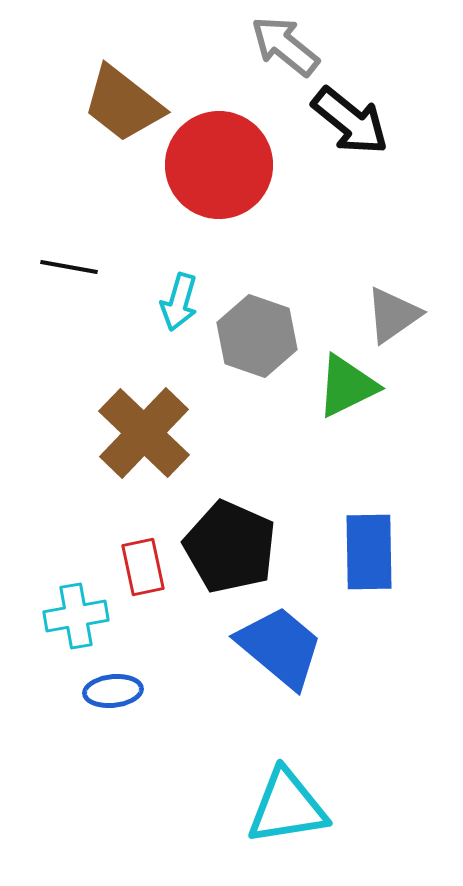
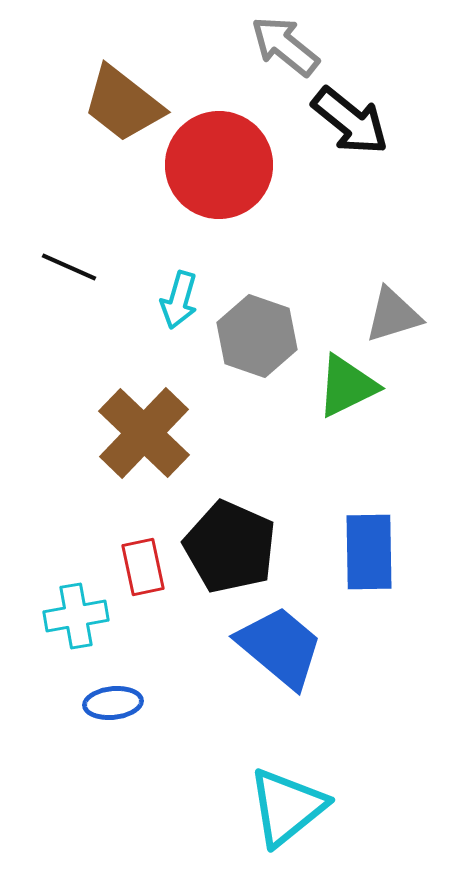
black line: rotated 14 degrees clockwise
cyan arrow: moved 2 px up
gray triangle: rotated 18 degrees clockwise
blue ellipse: moved 12 px down
cyan triangle: rotated 30 degrees counterclockwise
